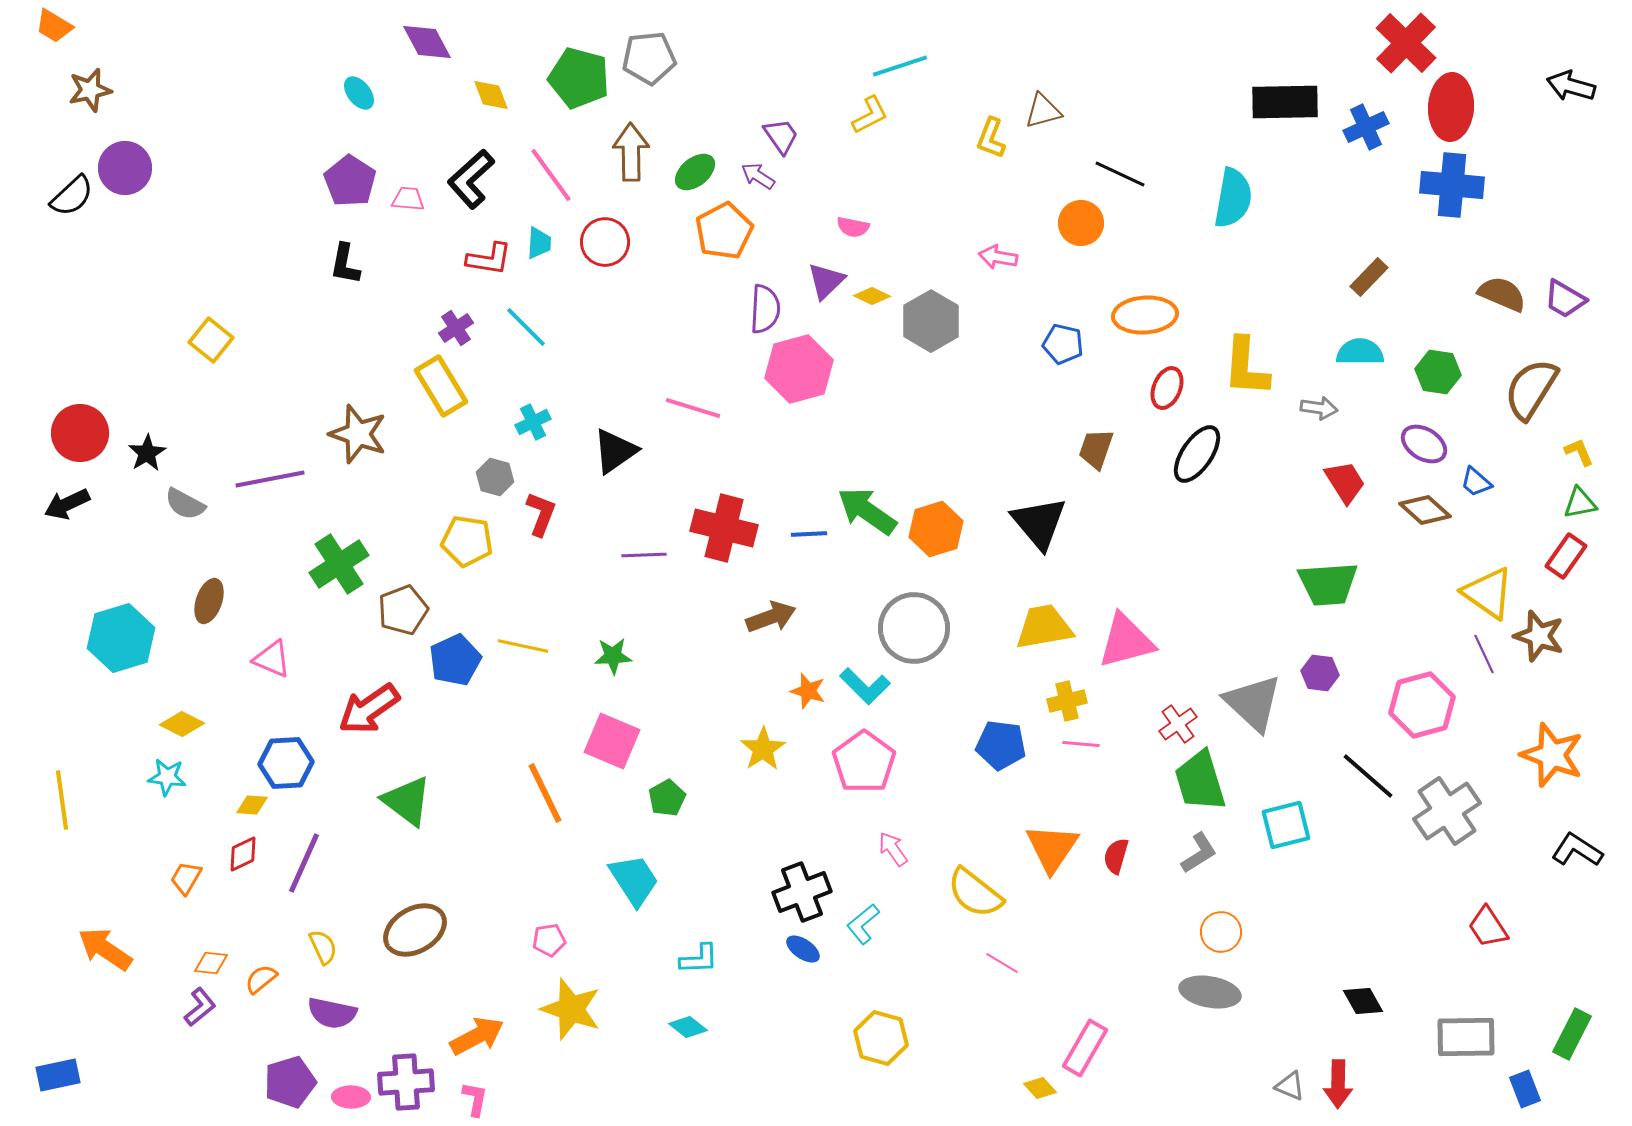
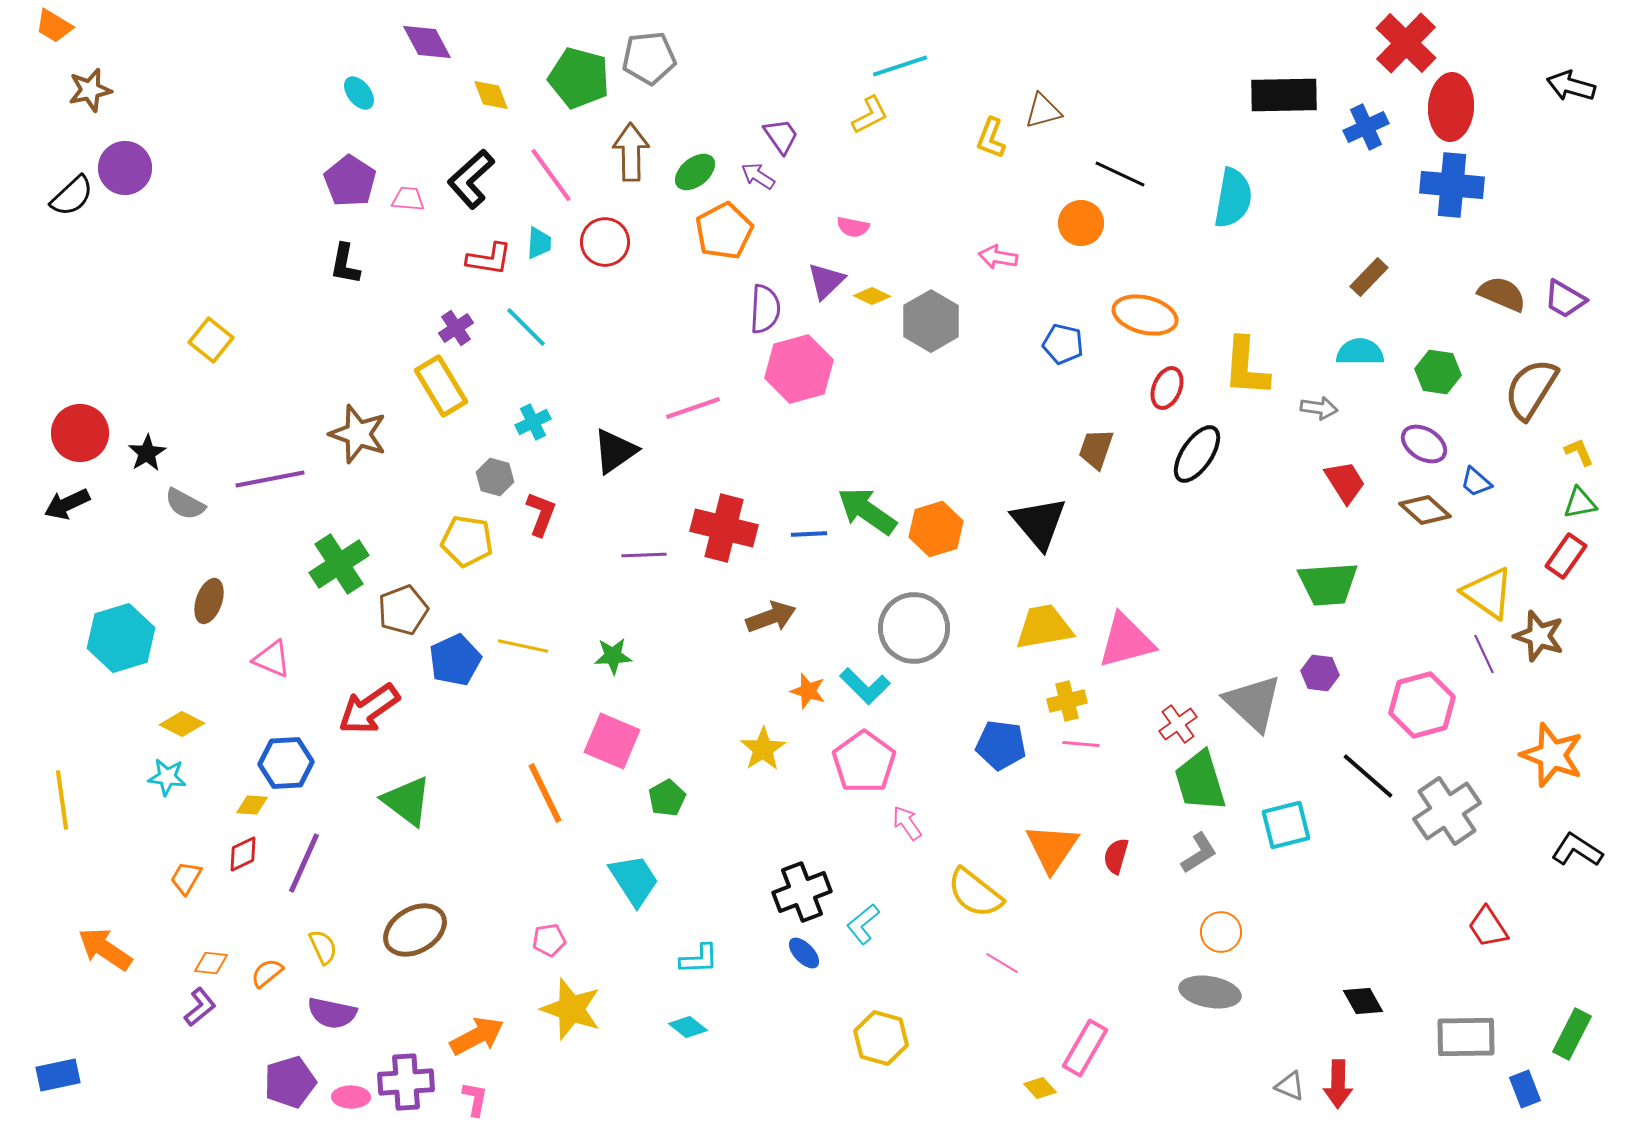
black rectangle at (1285, 102): moved 1 px left, 7 px up
orange ellipse at (1145, 315): rotated 18 degrees clockwise
pink line at (693, 408): rotated 36 degrees counterclockwise
pink arrow at (893, 849): moved 14 px right, 26 px up
blue ellipse at (803, 949): moved 1 px right, 4 px down; rotated 12 degrees clockwise
orange semicircle at (261, 979): moved 6 px right, 6 px up
